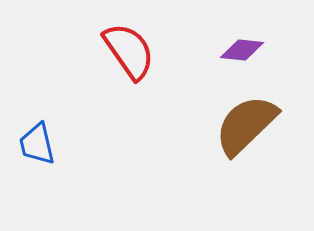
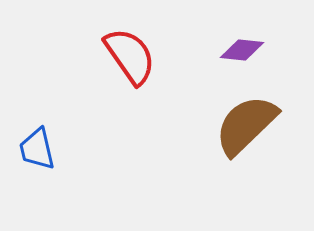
red semicircle: moved 1 px right, 5 px down
blue trapezoid: moved 5 px down
